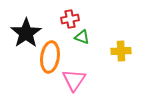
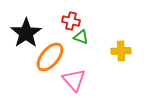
red cross: moved 1 px right, 2 px down; rotated 24 degrees clockwise
green triangle: moved 1 px left
orange ellipse: rotated 32 degrees clockwise
pink triangle: rotated 15 degrees counterclockwise
